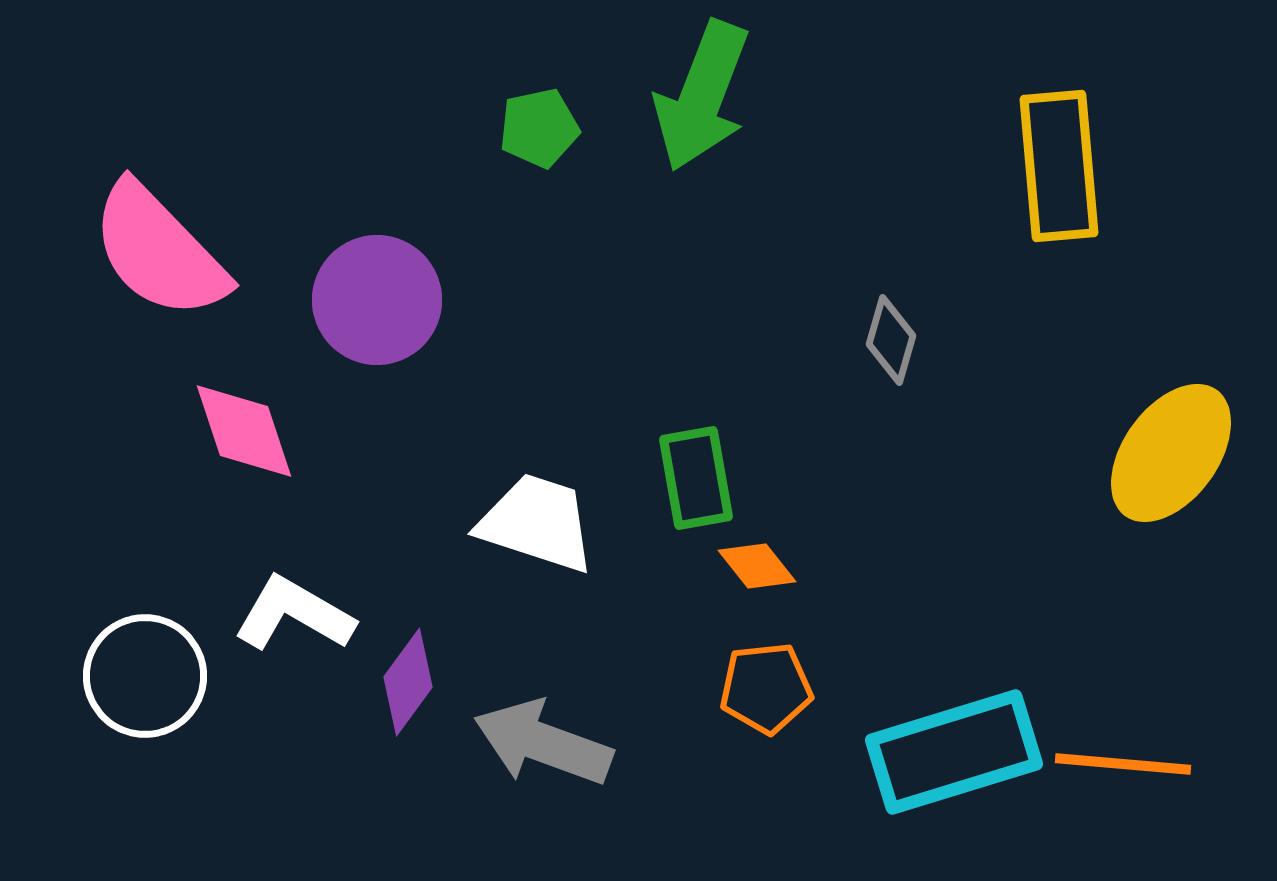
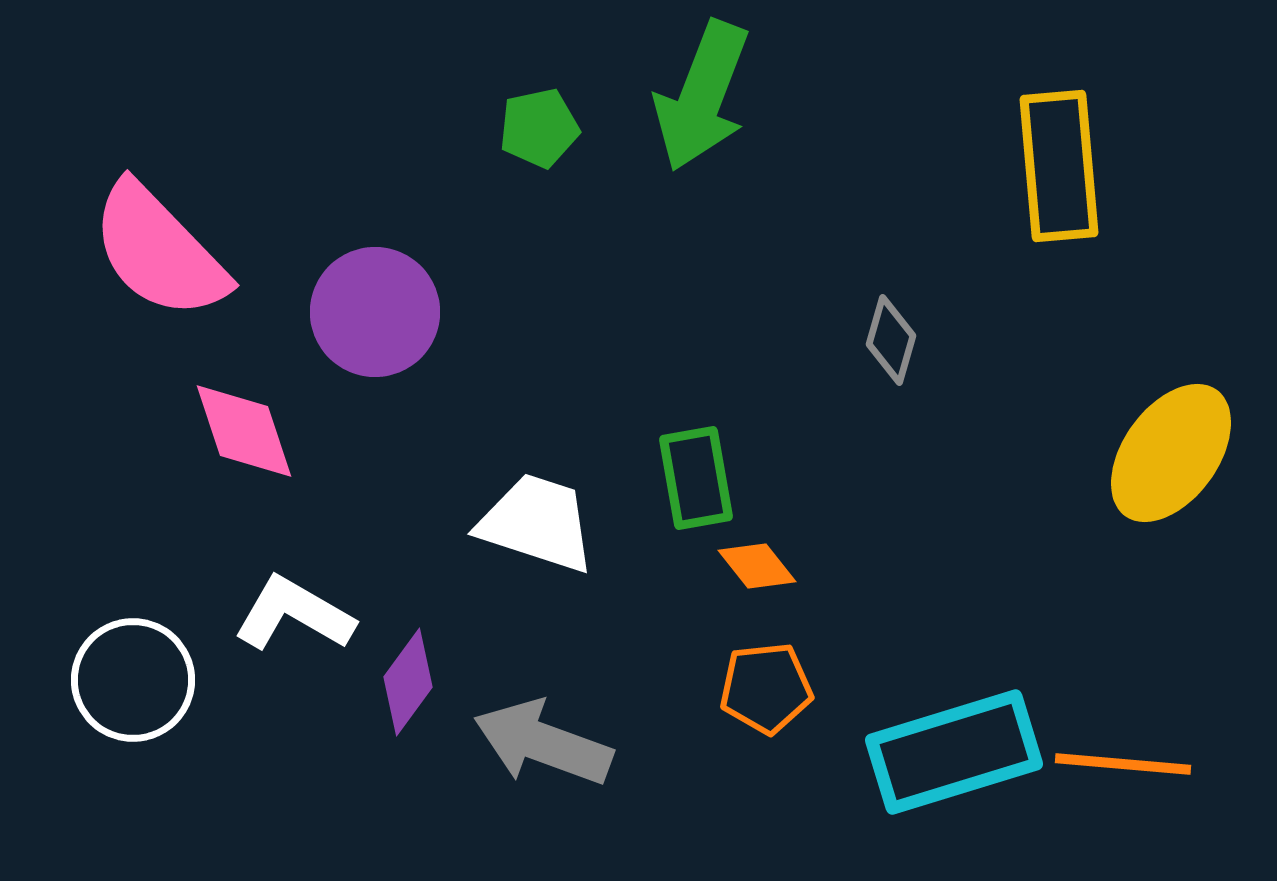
purple circle: moved 2 px left, 12 px down
white circle: moved 12 px left, 4 px down
